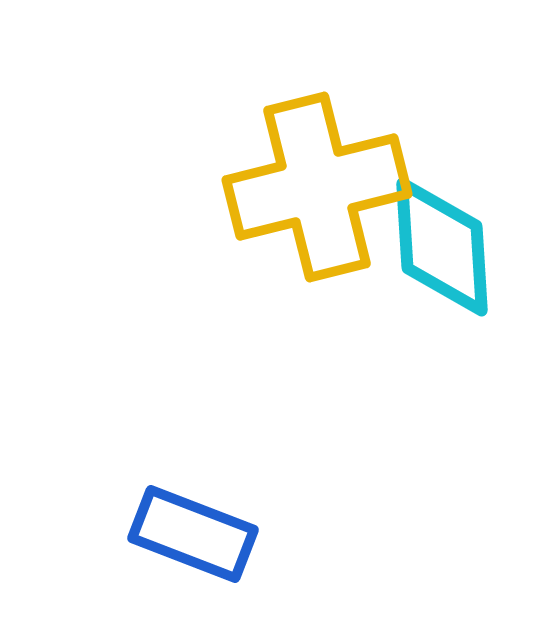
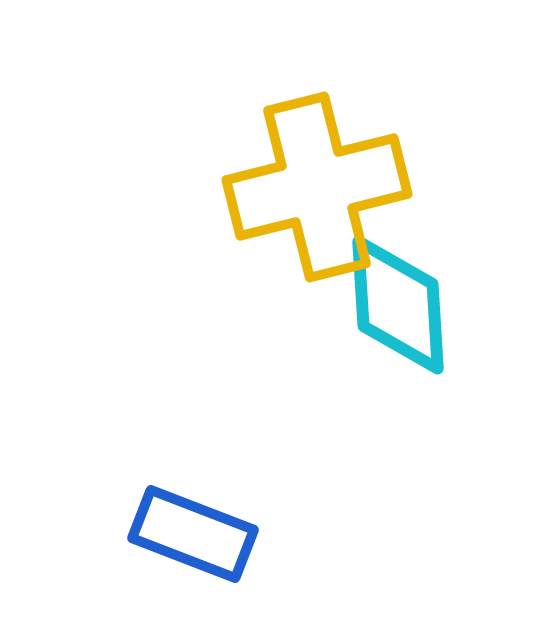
cyan diamond: moved 44 px left, 58 px down
